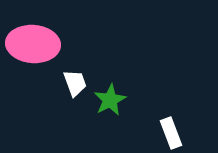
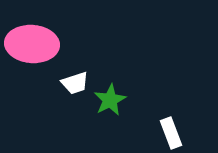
pink ellipse: moved 1 px left
white trapezoid: rotated 92 degrees clockwise
